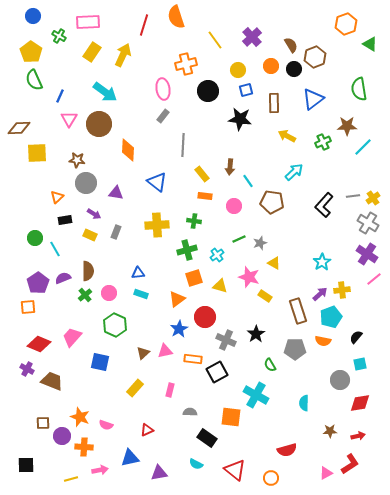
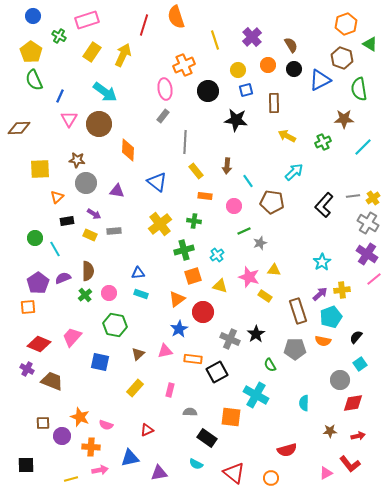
pink rectangle at (88, 22): moved 1 px left, 2 px up; rotated 15 degrees counterclockwise
yellow line at (215, 40): rotated 18 degrees clockwise
brown hexagon at (315, 57): moved 27 px right, 1 px down; rotated 20 degrees counterclockwise
orange cross at (186, 64): moved 2 px left, 1 px down; rotated 10 degrees counterclockwise
orange circle at (271, 66): moved 3 px left, 1 px up
pink ellipse at (163, 89): moved 2 px right
blue triangle at (313, 99): moved 7 px right, 19 px up; rotated 10 degrees clockwise
black star at (240, 119): moved 4 px left, 1 px down
brown star at (347, 126): moved 3 px left, 7 px up
gray line at (183, 145): moved 2 px right, 3 px up
yellow square at (37, 153): moved 3 px right, 16 px down
brown arrow at (230, 167): moved 3 px left, 1 px up
yellow rectangle at (202, 174): moved 6 px left, 3 px up
purple triangle at (116, 193): moved 1 px right, 2 px up
black rectangle at (65, 220): moved 2 px right, 1 px down
yellow cross at (157, 225): moved 3 px right, 1 px up; rotated 35 degrees counterclockwise
gray rectangle at (116, 232): moved 2 px left, 1 px up; rotated 64 degrees clockwise
green line at (239, 239): moved 5 px right, 8 px up
green cross at (187, 250): moved 3 px left
yellow triangle at (274, 263): moved 7 px down; rotated 24 degrees counterclockwise
orange square at (194, 278): moved 1 px left, 2 px up
red circle at (205, 317): moved 2 px left, 5 px up
green hexagon at (115, 325): rotated 15 degrees counterclockwise
gray cross at (226, 340): moved 4 px right, 1 px up
brown triangle at (143, 353): moved 5 px left, 1 px down
cyan square at (360, 364): rotated 24 degrees counterclockwise
red diamond at (360, 403): moved 7 px left
orange cross at (84, 447): moved 7 px right
red L-shape at (350, 464): rotated 85 degrees clockwise
red triangle at (235, 470): moved 1 px left, 3 px down
